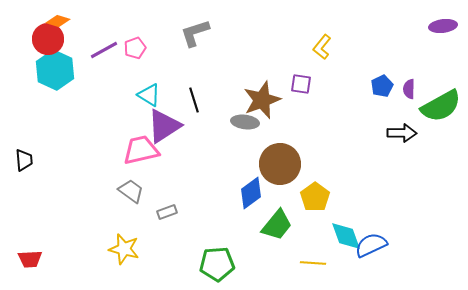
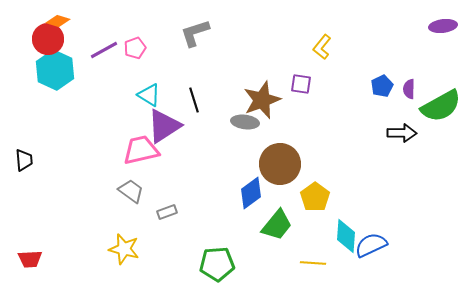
cyan diamond: rotated 24 degrees clockwise
